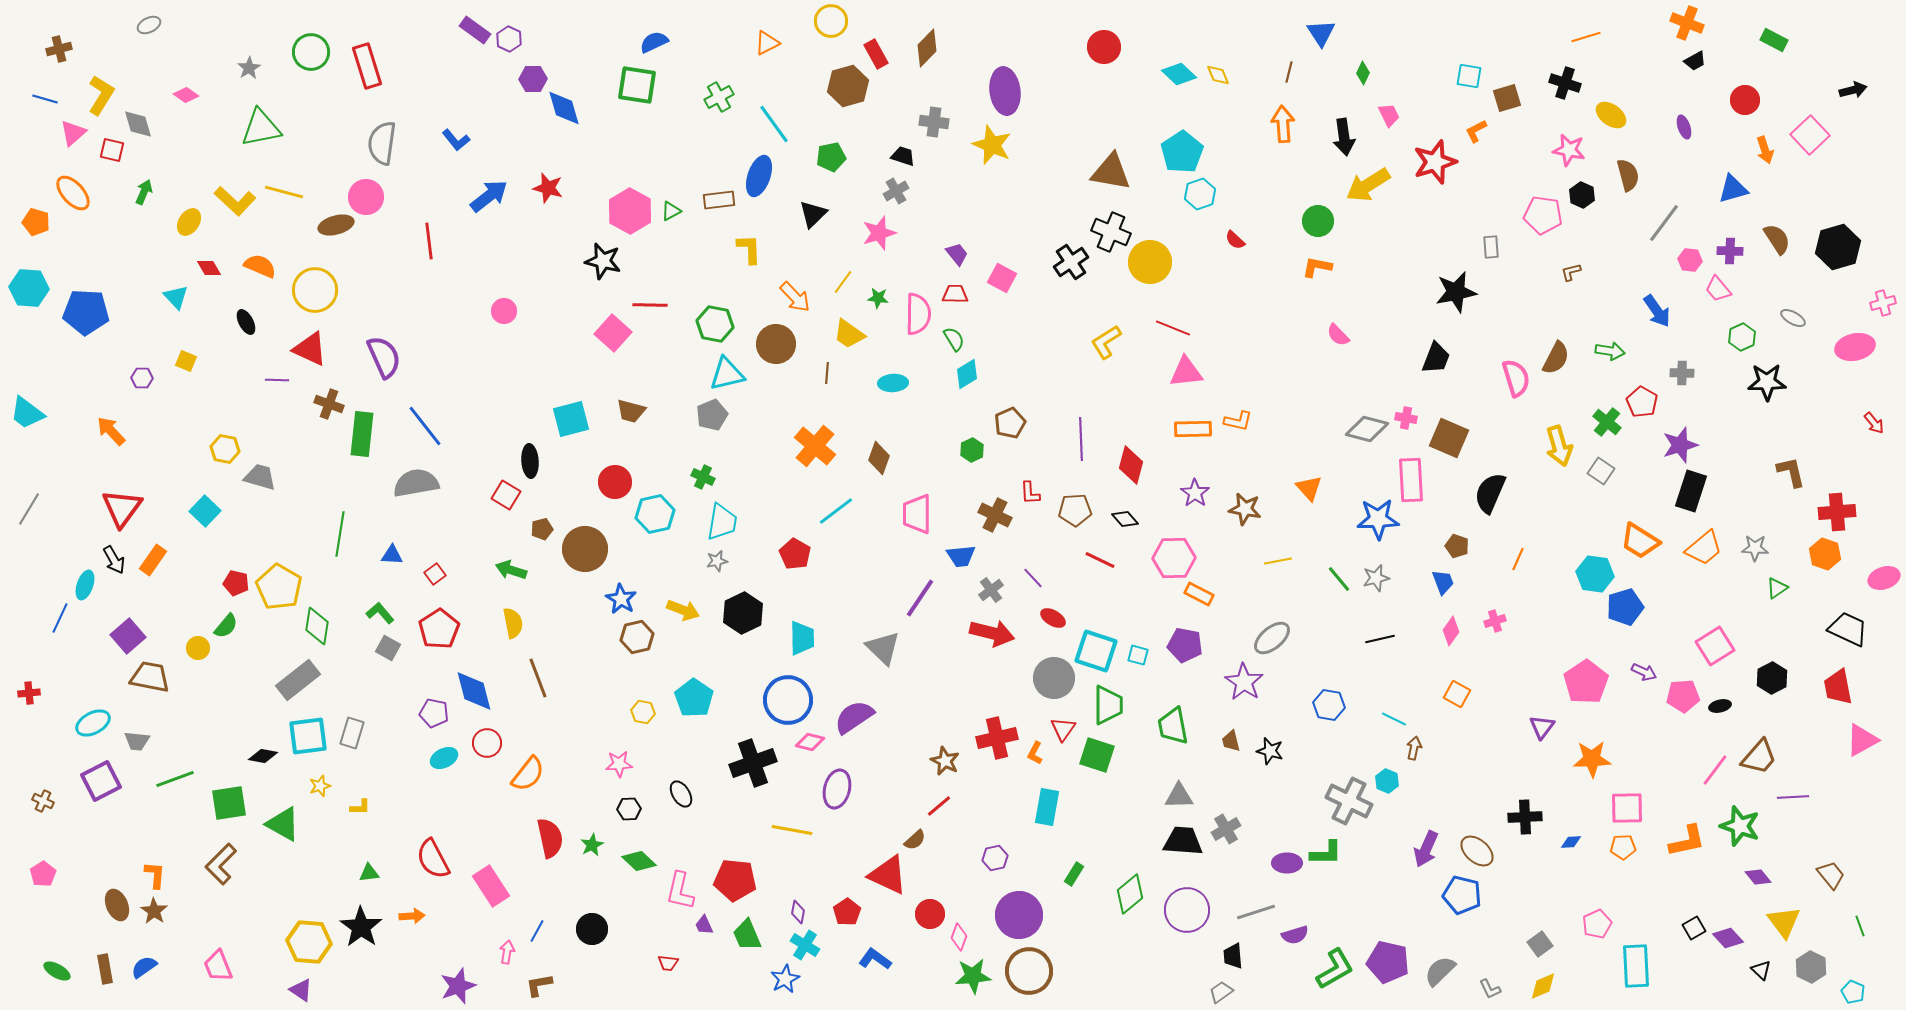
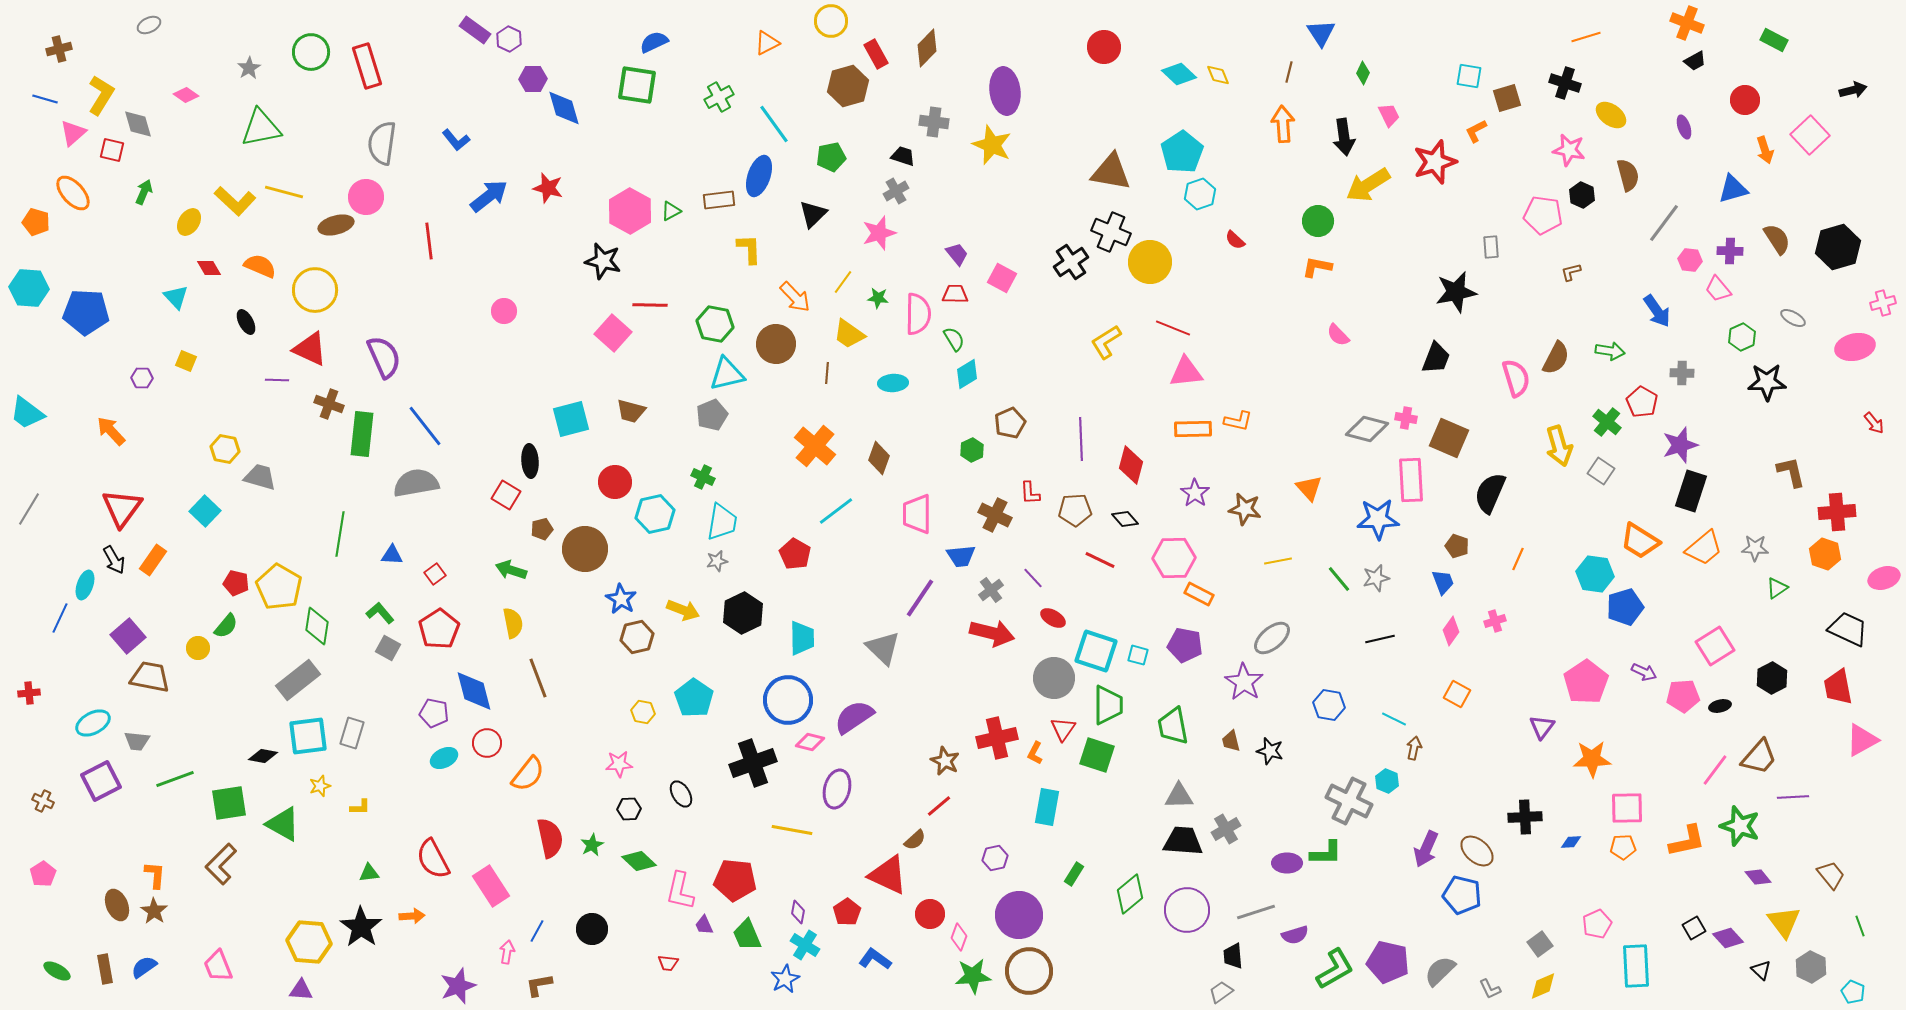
purple triangle at (301, 990): rotated 30 degrees counterclockwise
